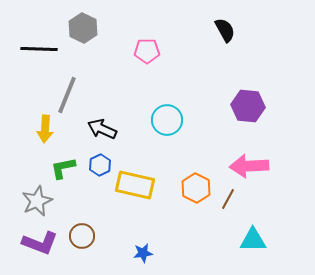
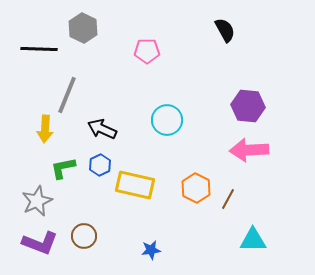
pink arrow: moved 16 px up
brown circle: moved 2 px right
blue star: moved 8 px right, 3 px up
